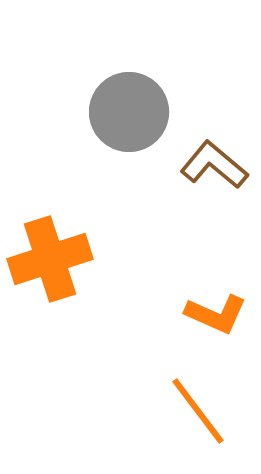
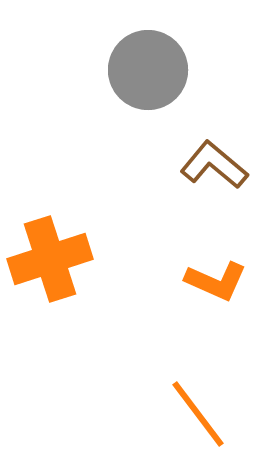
gray circle: moved 19 px right, 42 px up
orange L-shape: moved 33 px up
orange line: moved 3 px down
